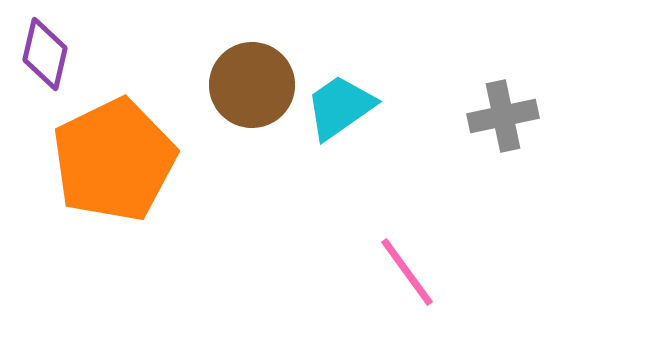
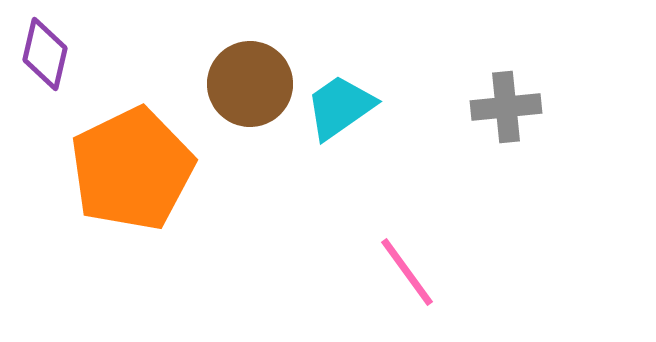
brown circle: moved 2 px left, 1 px up
gray cross: moved 3 px right, 9 px up; rotated 6 degrees clockwise
orange pentagon: moved 18 px right, 9 px down
